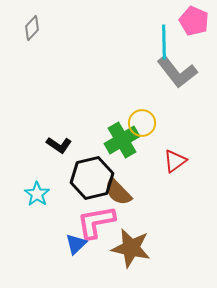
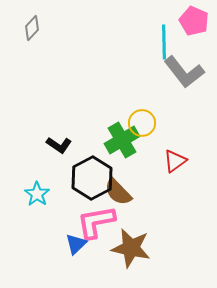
gray L-shape: moved 7 px right
black hexagon: rotated 15 degrees counterclockwise
